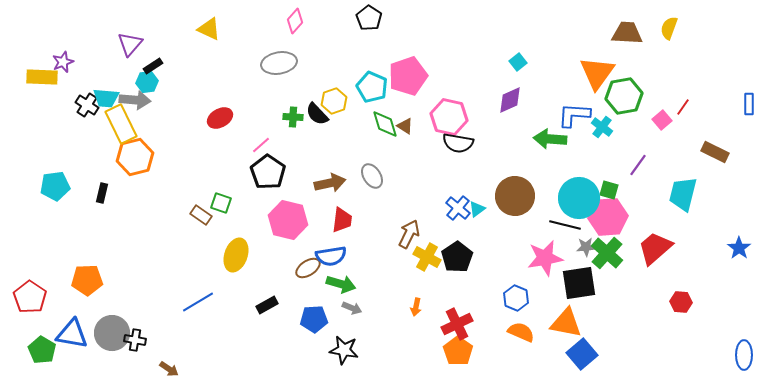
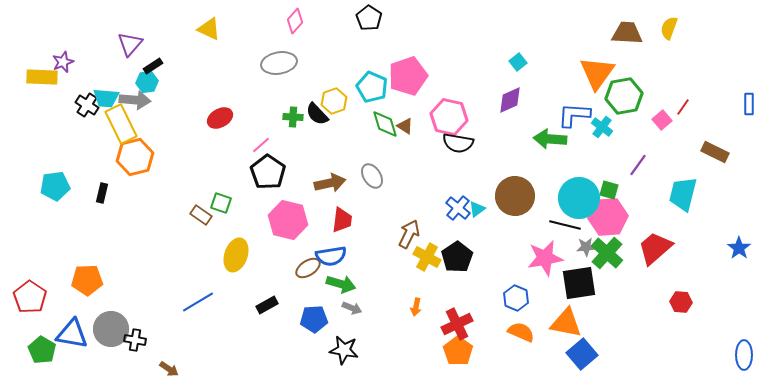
gray circle at (112, 333): moved 1 px left, 4 px up
